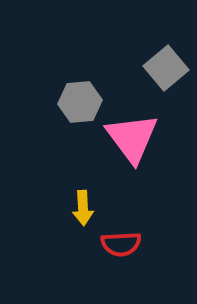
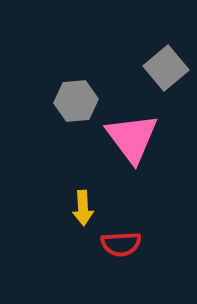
gray hexagon: moved 4 px left, 1 px up
